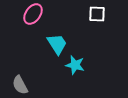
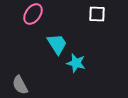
cyan star: moved 1 px right, 2 px up
